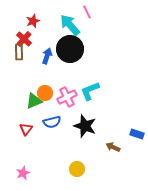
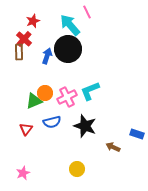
black circle: moved 2 px left
